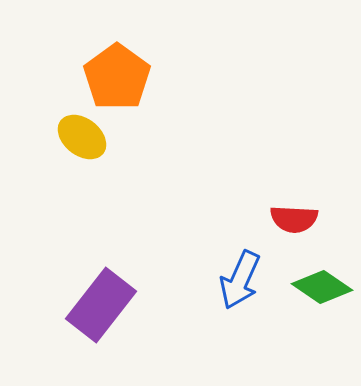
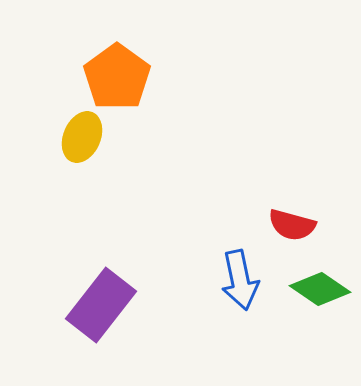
yellow ellipse: rotated 75 degrees clockwise
red semicircle: moved 2 px left, 6 px down; rotated 12 degrees clockwise
blue arrow: rotated 36 degrees counterclockwise
green diamond: moved 2 px left, 2 px down
